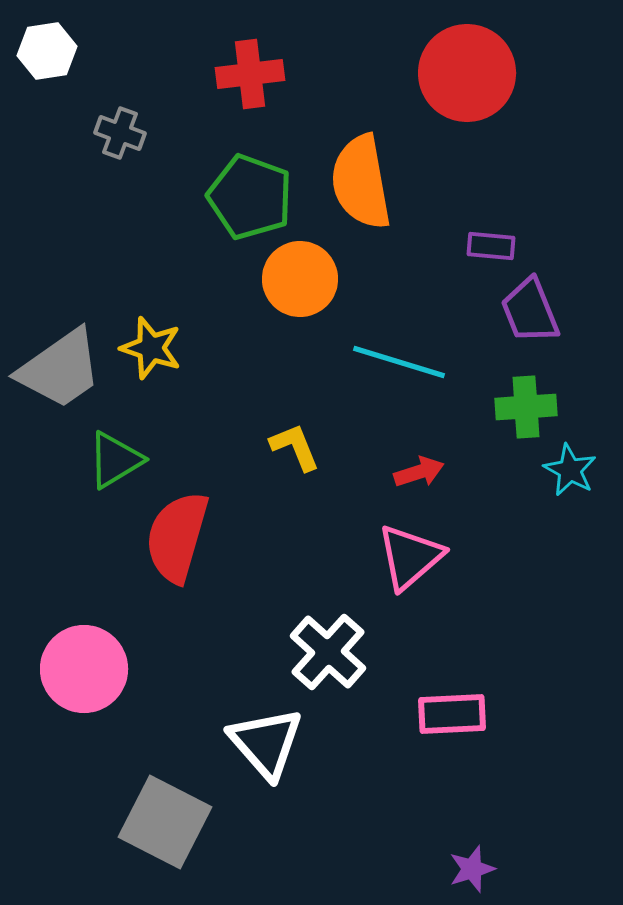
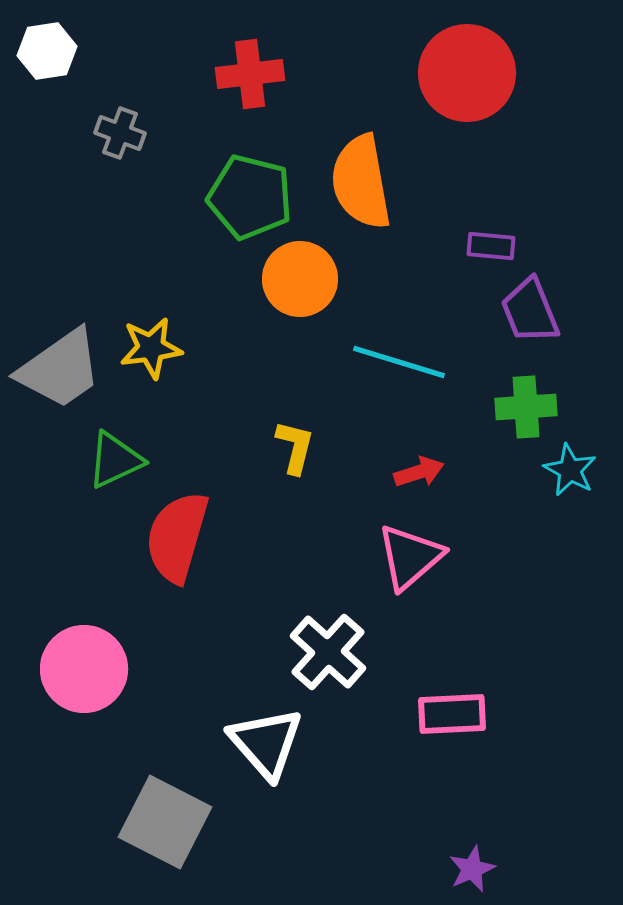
green pentagon: rotated 6 degrees counterclockwise
yellow star: rotated 26 degrees counterclockwise
yellow L-shape: rotated 36 degrees clockwise
green triangle: rotated 6 degrees clockwise
purple star: rotated 6 degrees counterclockwise
